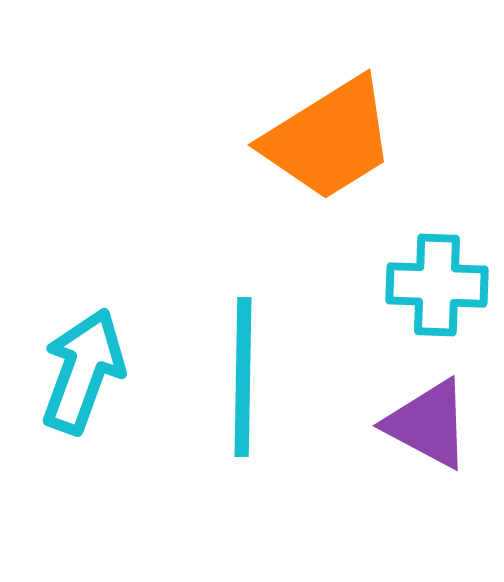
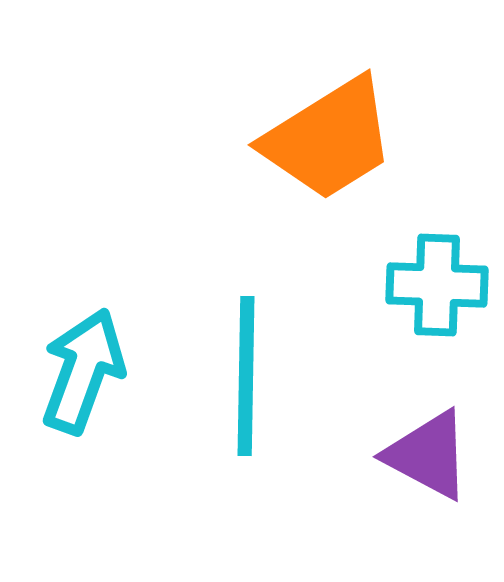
cyan line: moved 3 px right, 1 px up
purple triangle: moved 31 px down
